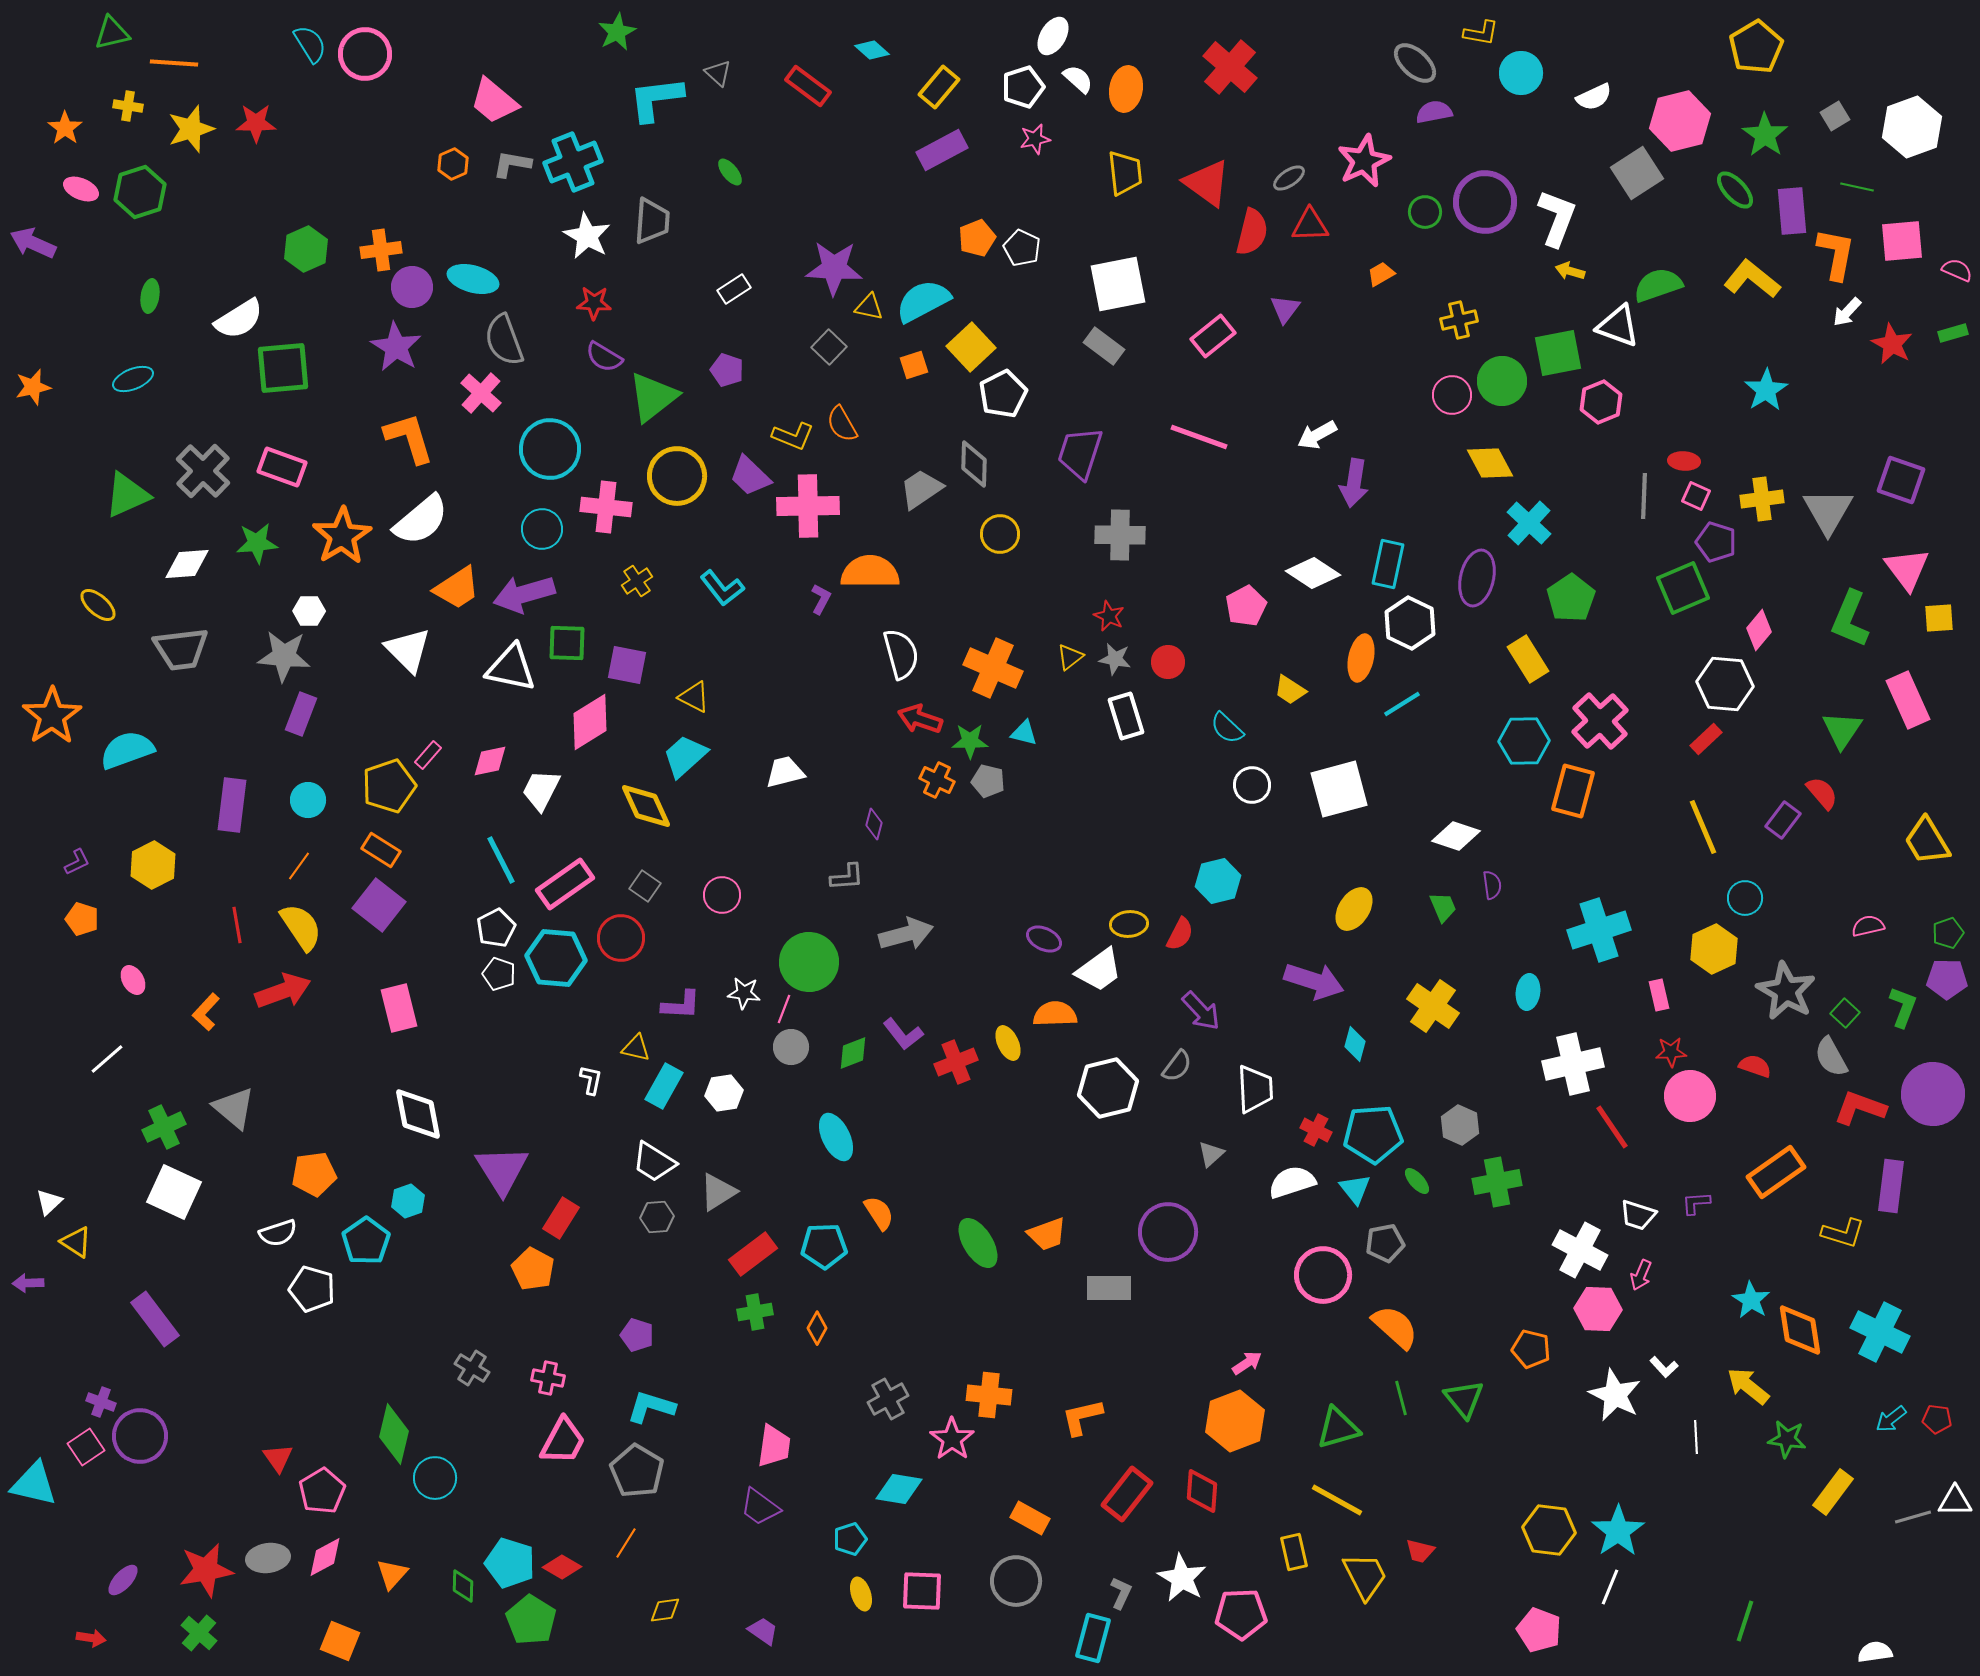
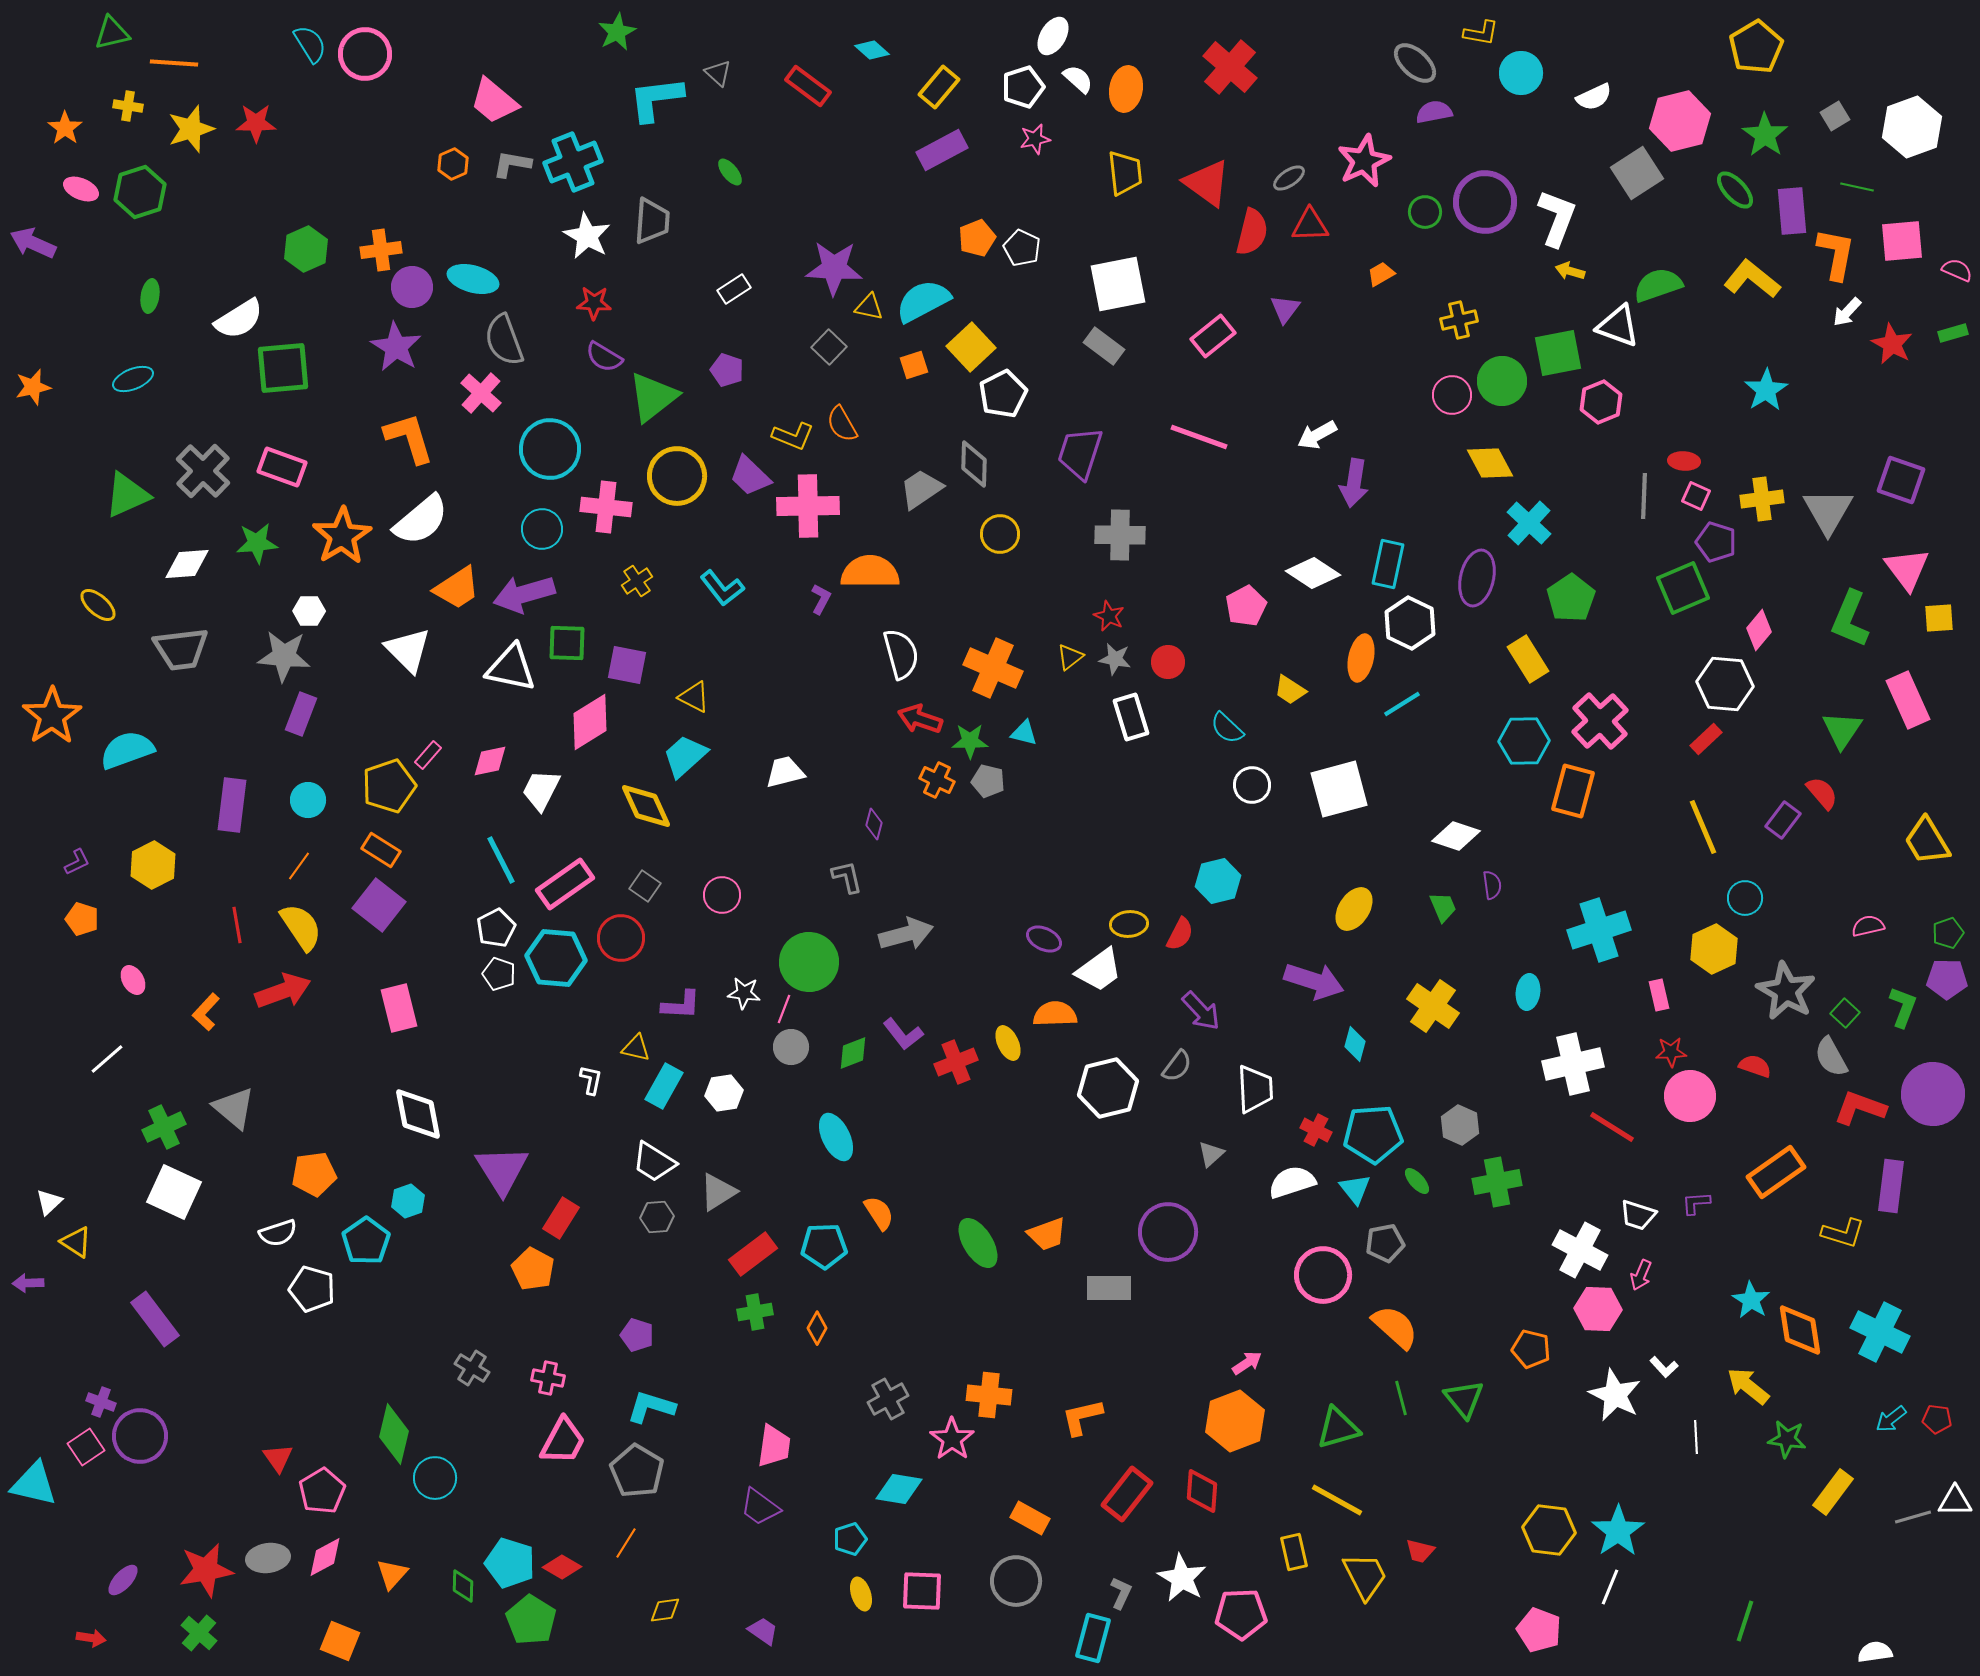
white rectangle at (1126, 716): moved 5 px right, 1 px down
gray L-shape at (847, 877): rotated 99 degrees counterclockwise
red line at (1612, 1127): rotated 24 degrees counterclockwise
